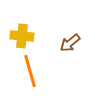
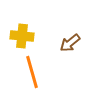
orange line: moved 2 px right, 1 px down
